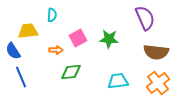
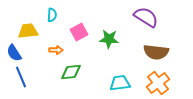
purple semicircle: moved 1 px right, 1 px up; rotated 35 degrees counterclockwise
pink square: moved 1 px right, 6 px up
blue semicircle: moved 1 px right, 2 px down
cyan trapezoid: moved 2 px right, 2 px down
